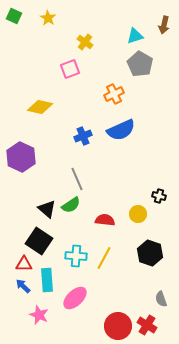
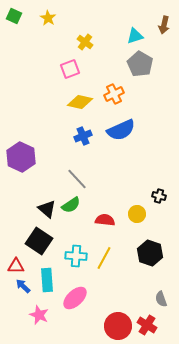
yellow diamond: moved 40 px right, 5 px up
gray line: rotated 20 degrees counterclockwise
yellow circle: moved 1 px left
red triangle: moved 8 px left, 2 px down
